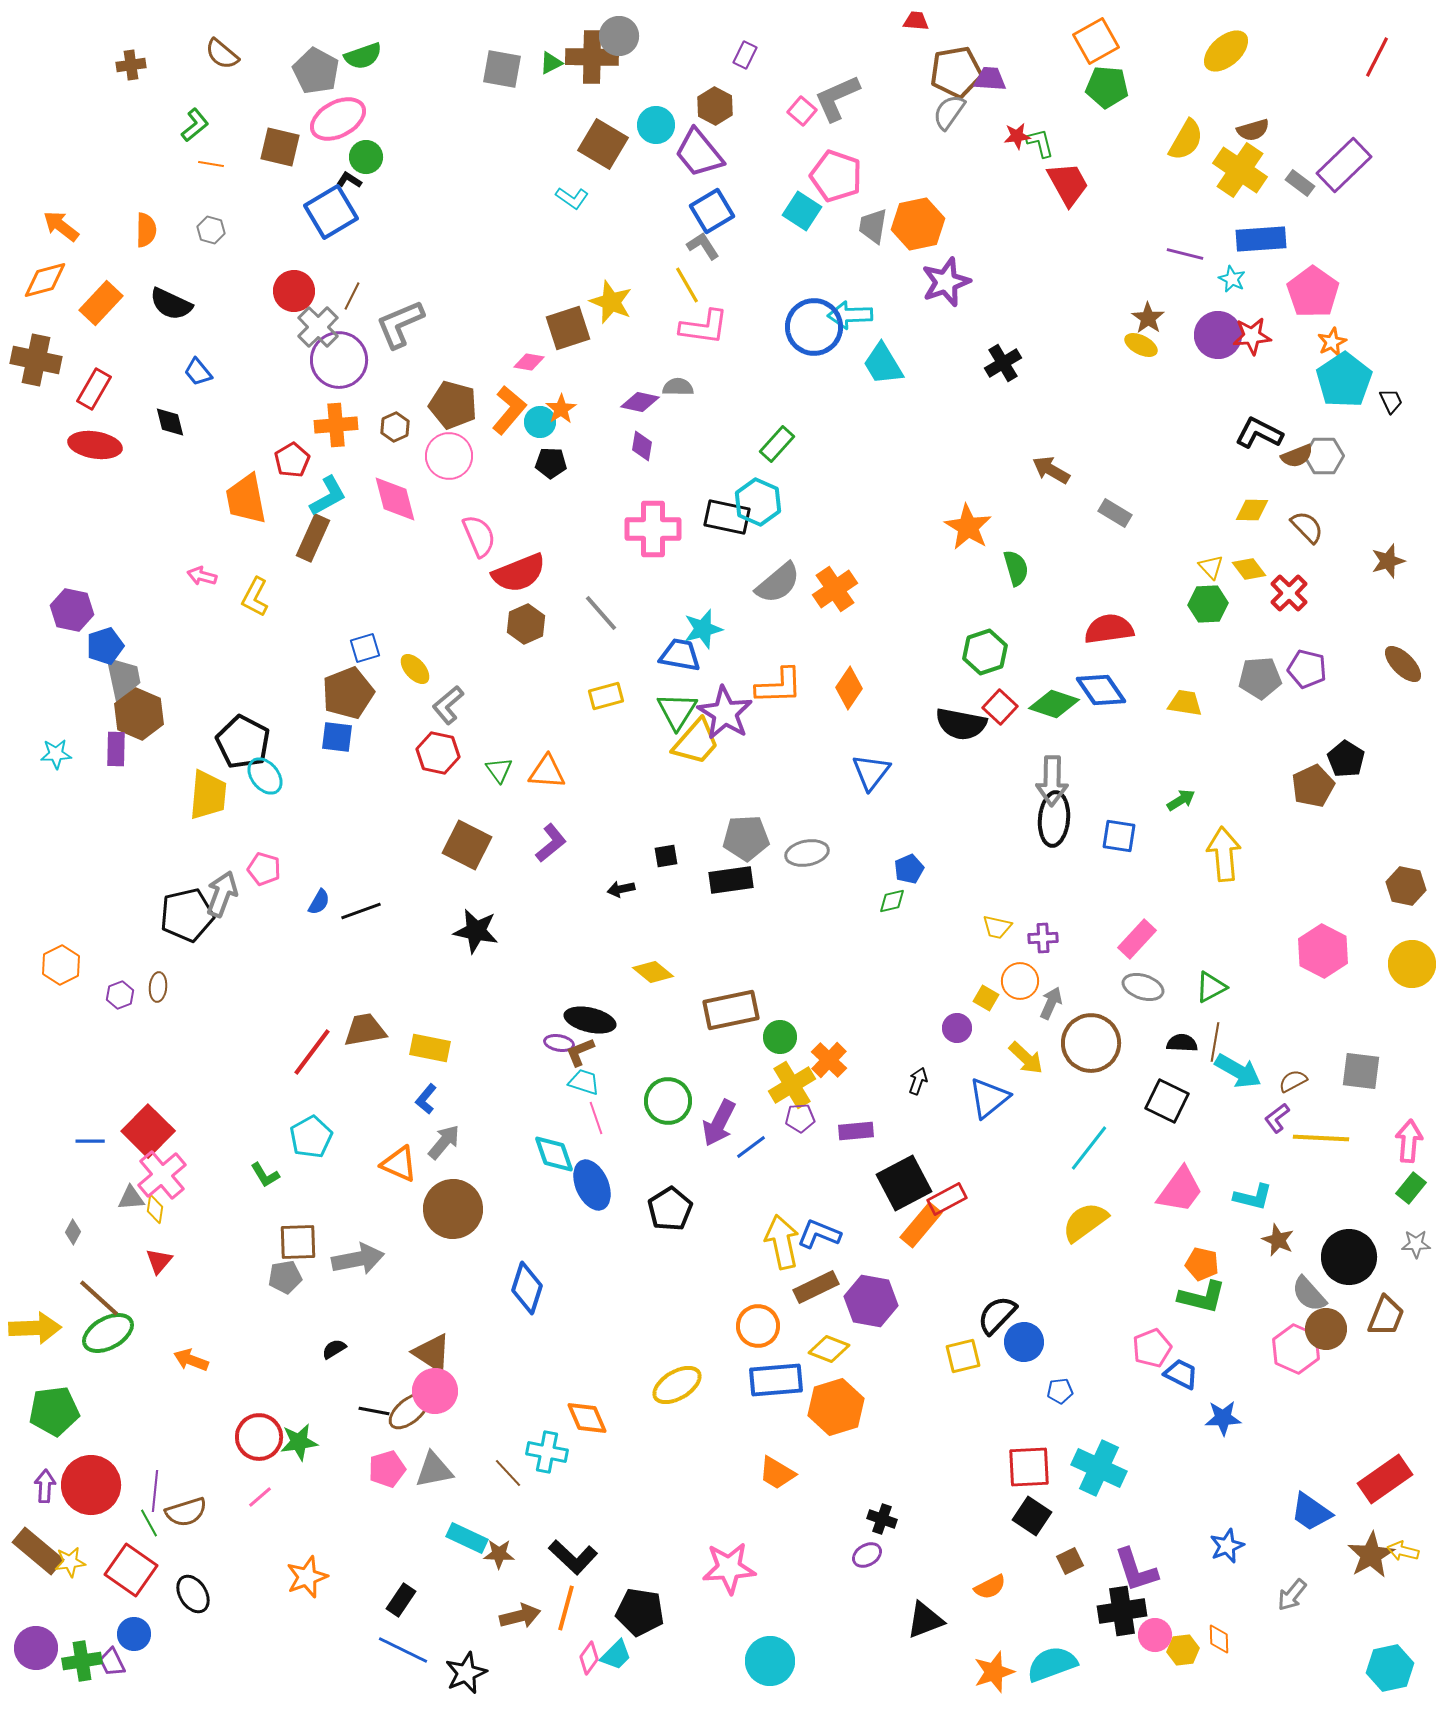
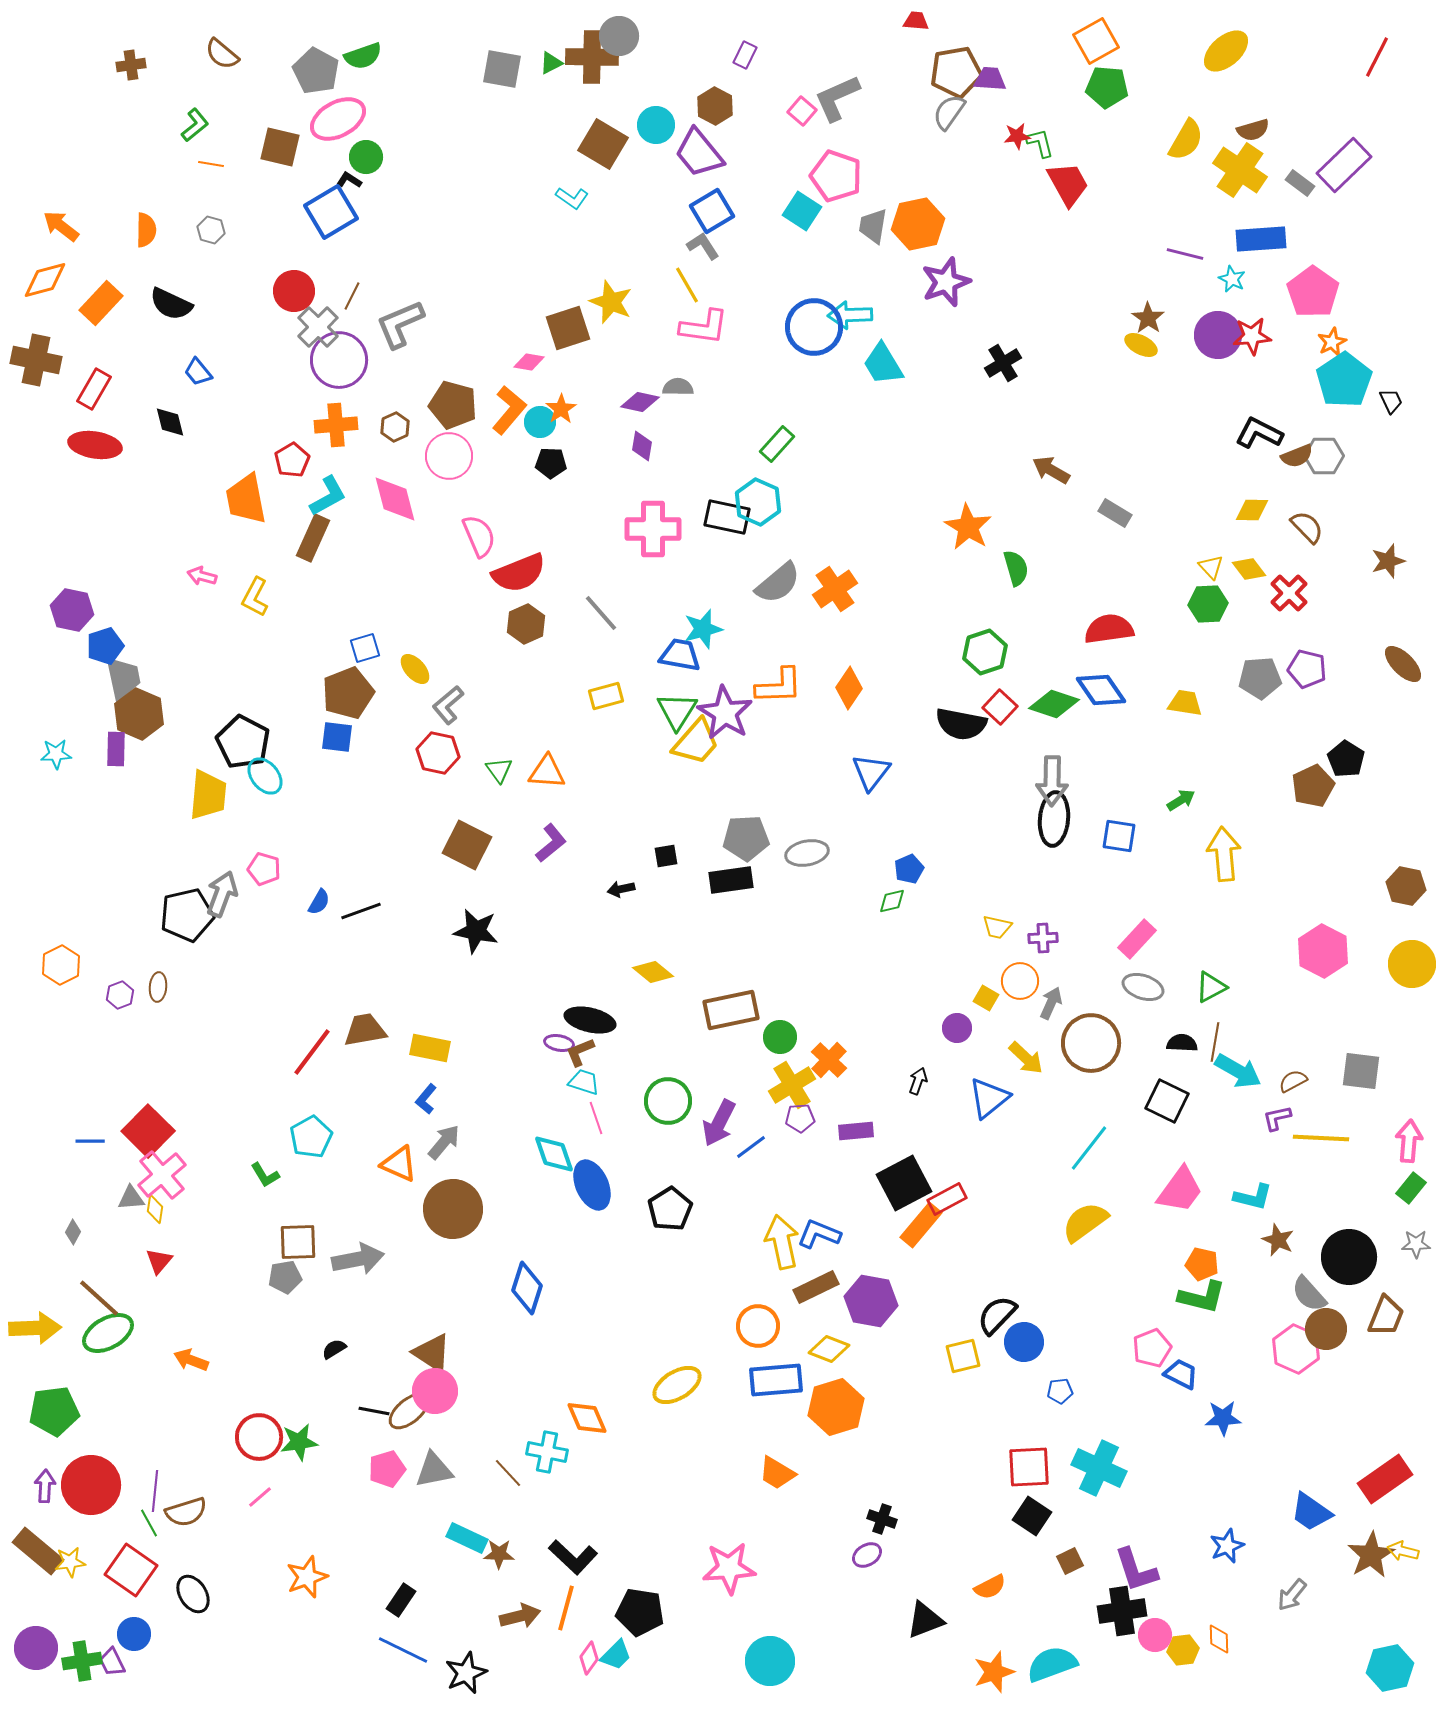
purple L-shape at (1277, 1118): rotated 24 degrees clockwise
